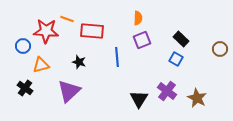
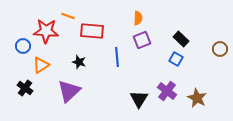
orange line: moved 1 px right, 3 px up
orange triangle: rotated 18 degrees counterclockwise
